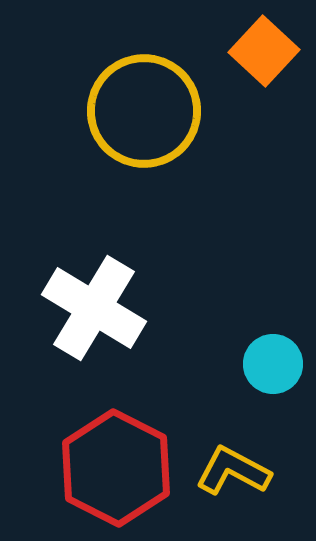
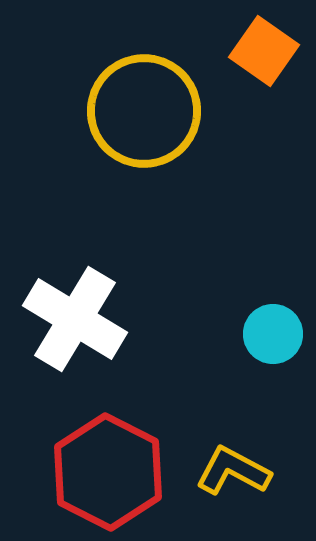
orange square: rotated 8 degrees counterclockwise
white cross: moved 19 px left, 11 px down
cyan circle: moved 30 px up
red hexagon: moved 8 px left, 4 px down
